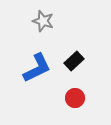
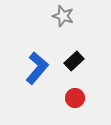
gray star: moved 20 px right, 5 px up
blue L-shape: rotated 24 degrees counterclockwise
